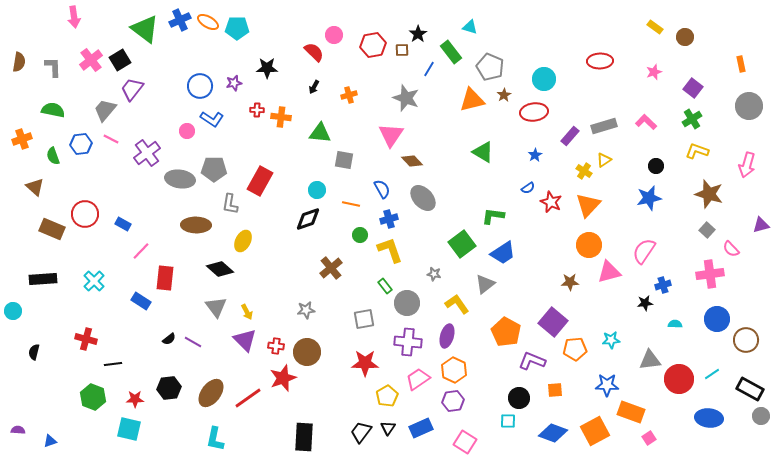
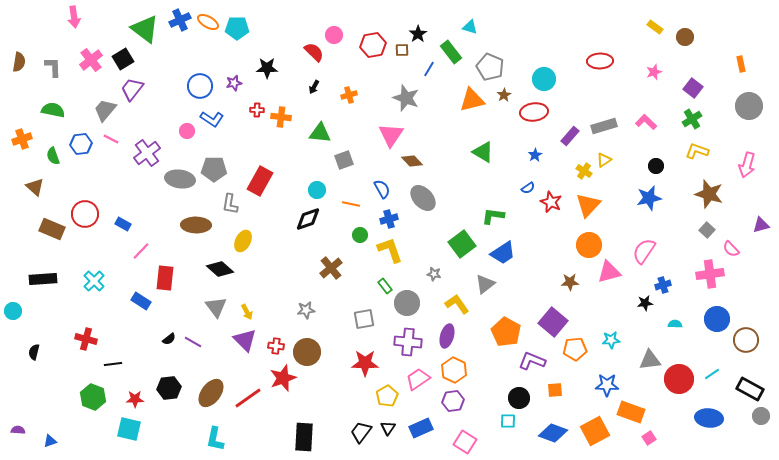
black square at (120, 60): moved 3 px right, 1 px up
gray square at (344, 160): rotated 30 degrees counterclockwise
